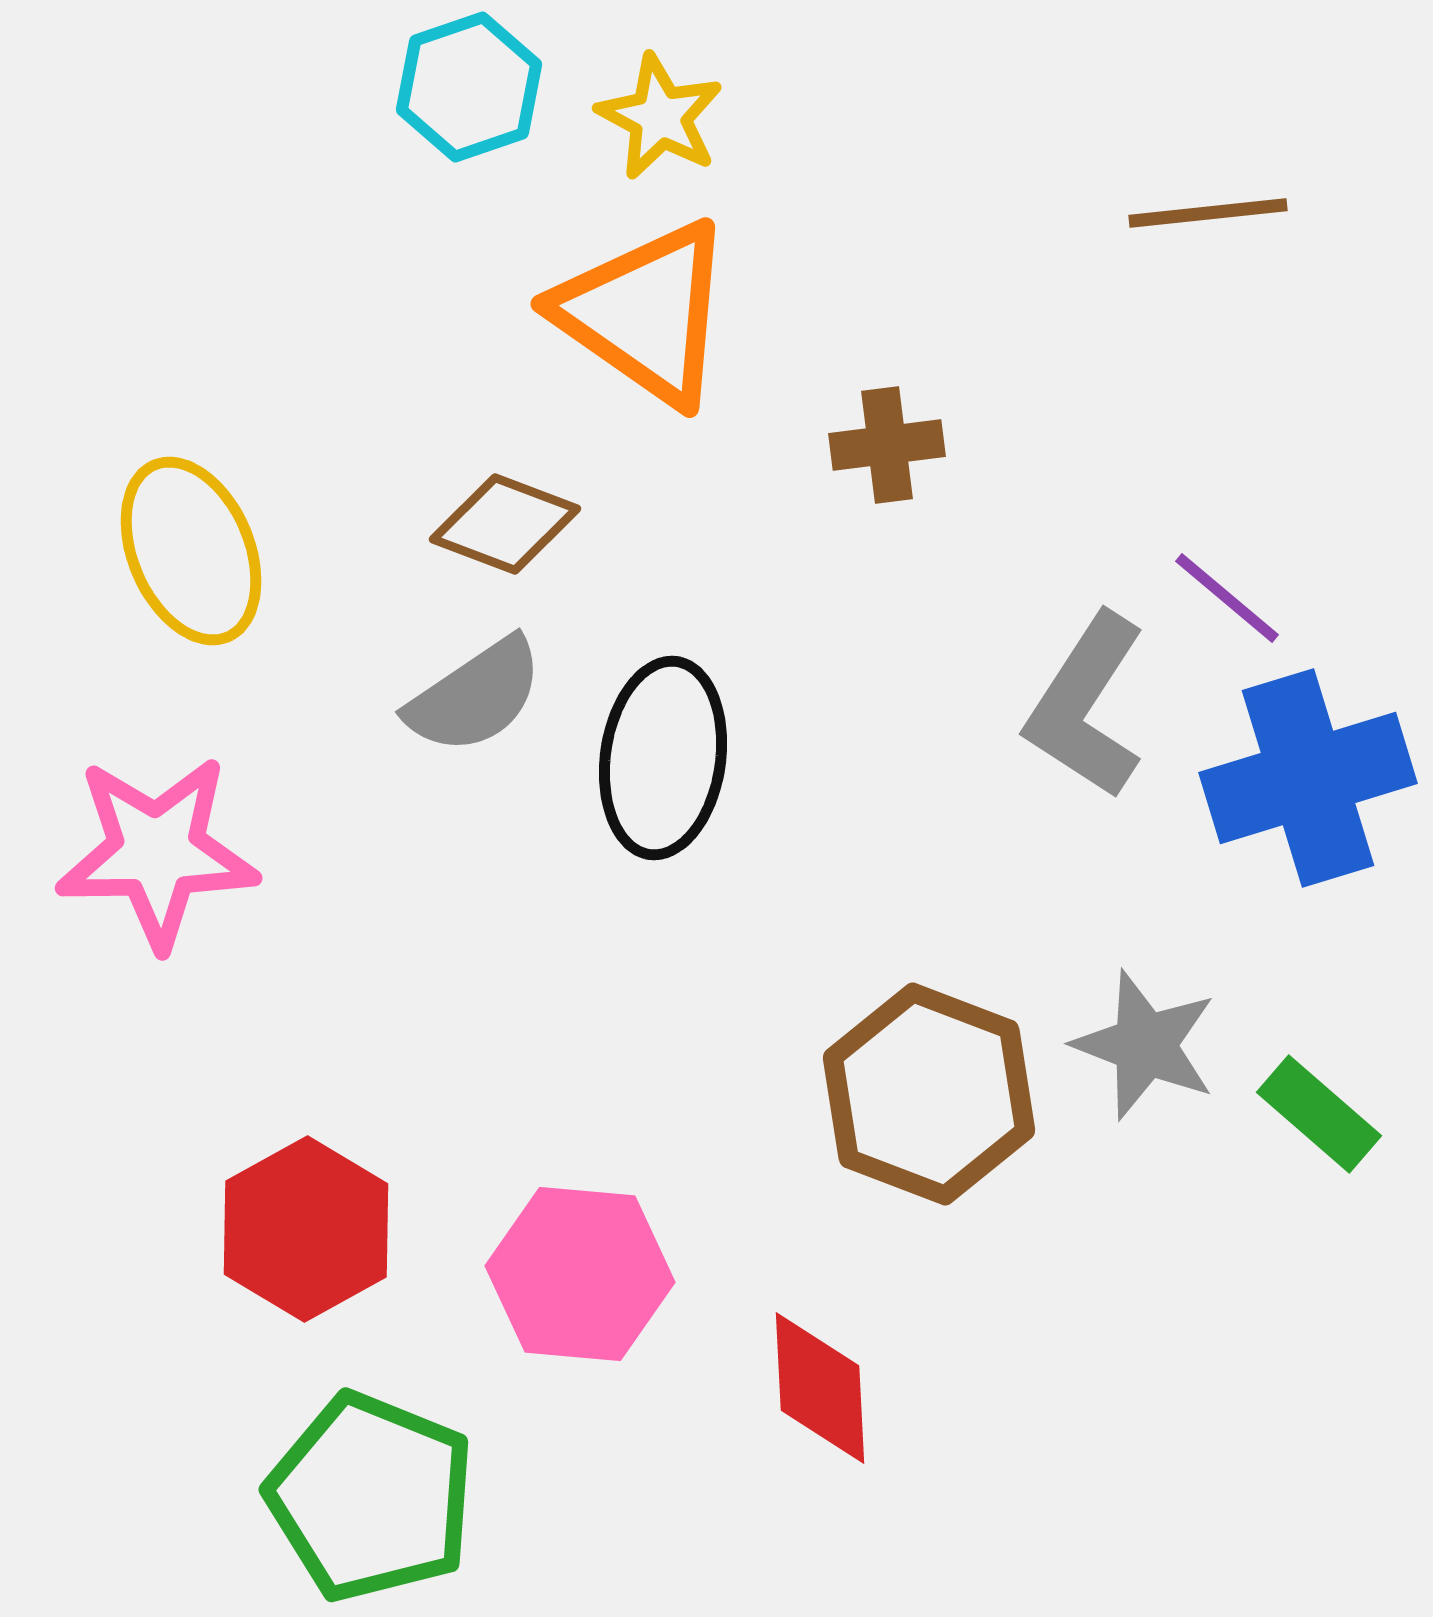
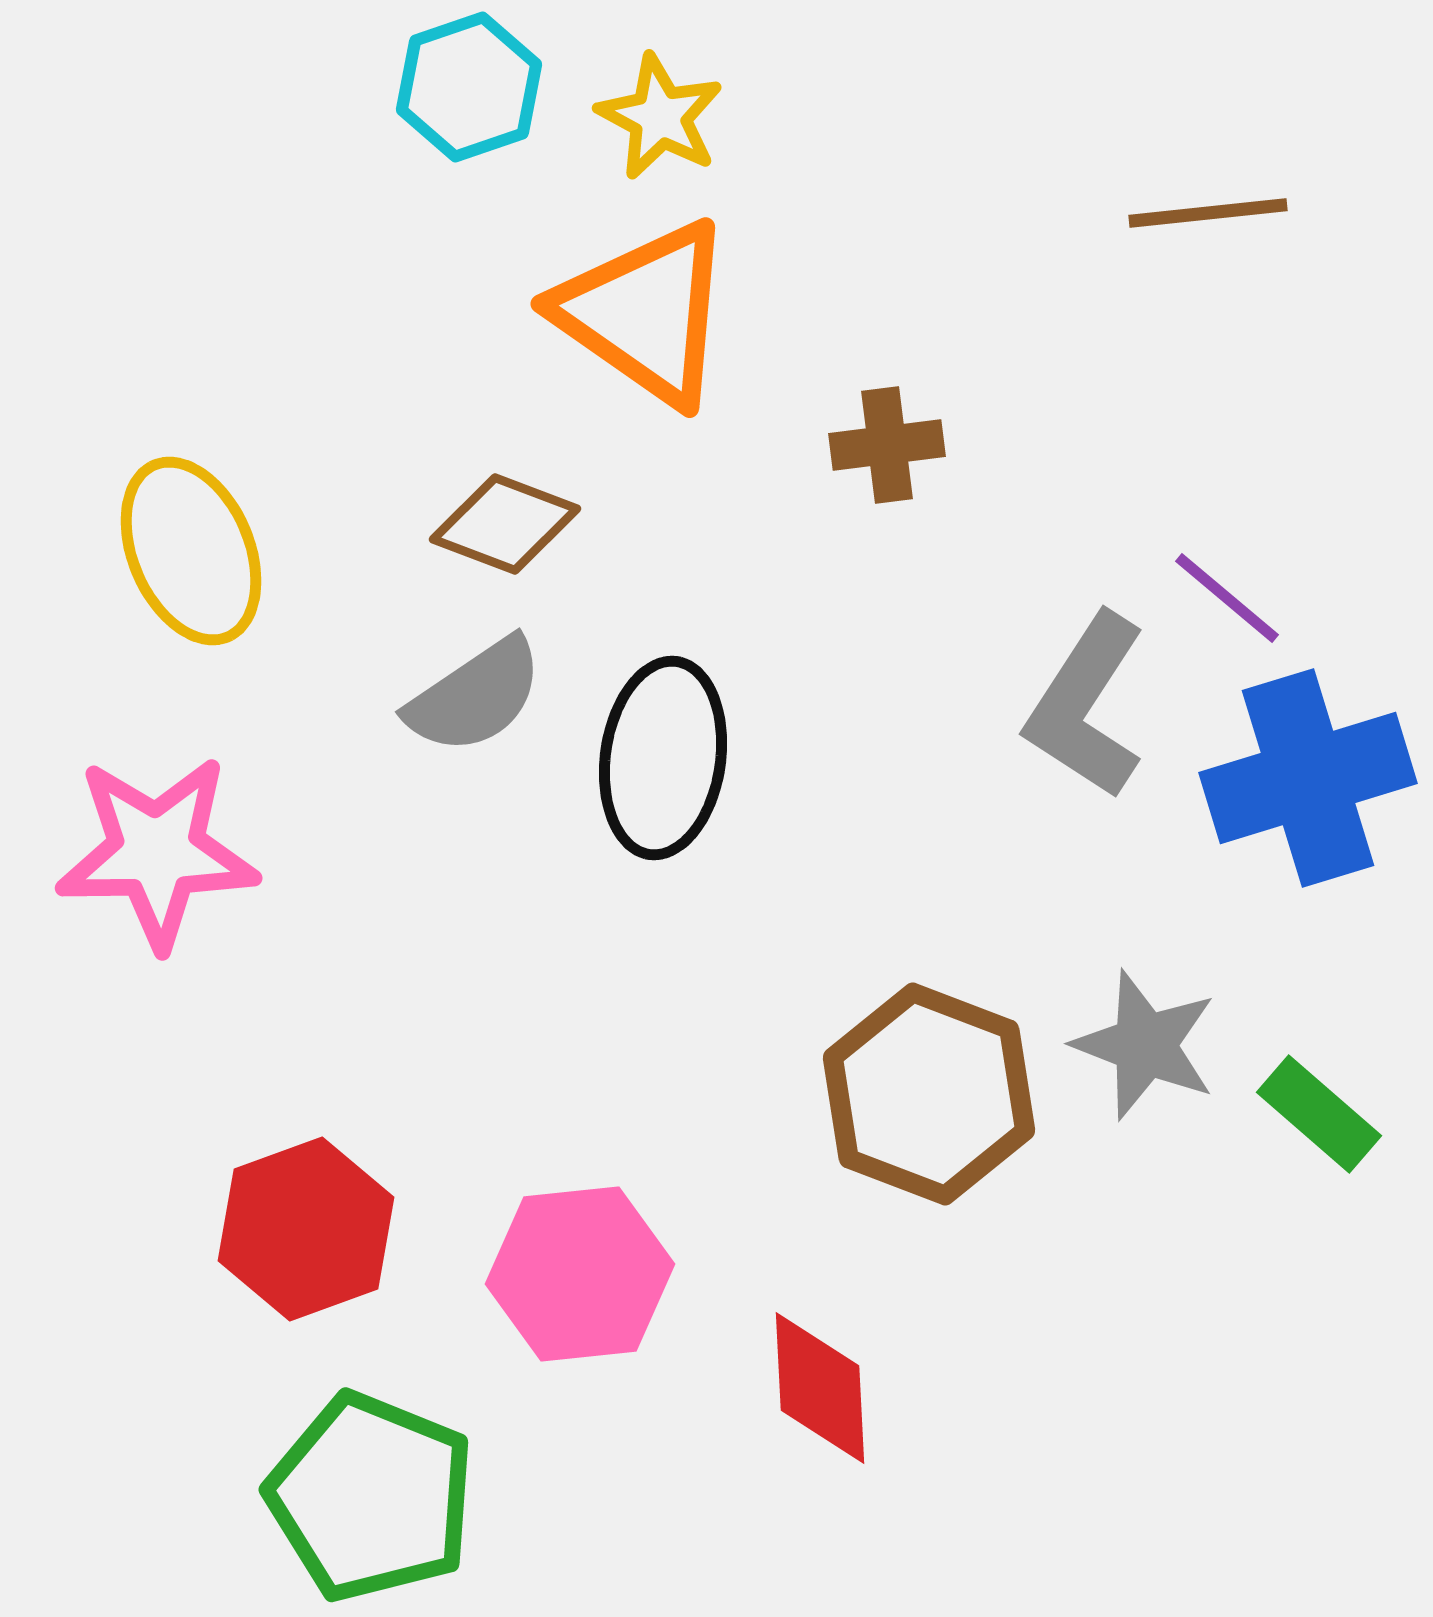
red hexagon: rotated 9 degrees clockwise
pink hexagon: rotated 11 degrees counterclockwise
